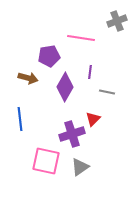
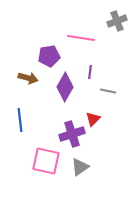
gray line: moved 1 px right, 1 px up
blue line: moved 1 px down
